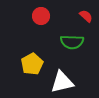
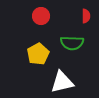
red semicircle: rotated 48 degrees clockwise
green semicircle: moved 1 px down
yellow pentagon: moved 6 px right, 10 px up
